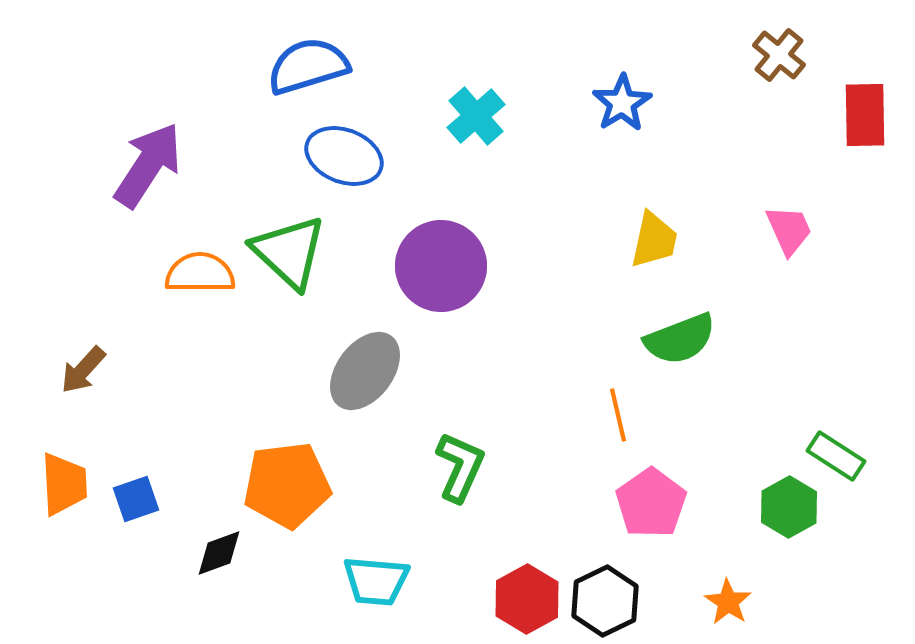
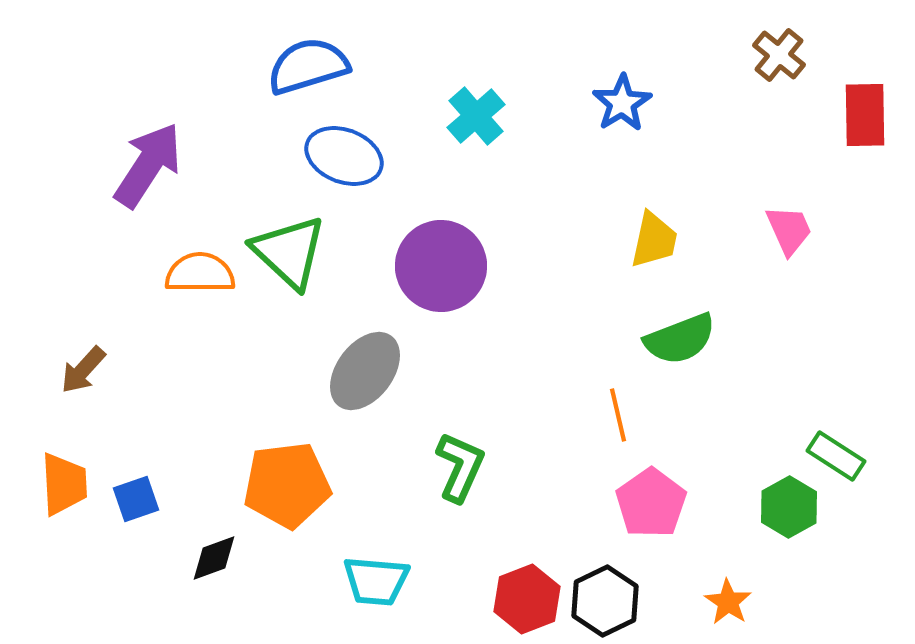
black diamond: moved 5 px left, 5 px down
red hexagon: rotated 8 degrees clockwise
